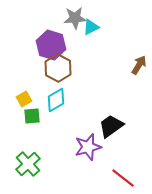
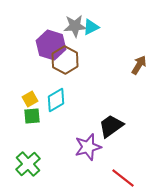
gray star: moved 8 px down
brown hexagon: moved 7 px right, 8 px up
yellow square: moved 6 px right
